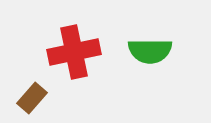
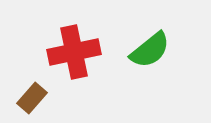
green semicircle: moved 1 px up; rotated 39 degrees counterclockwise
